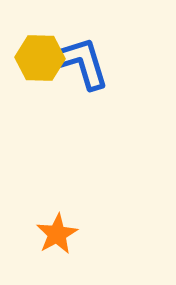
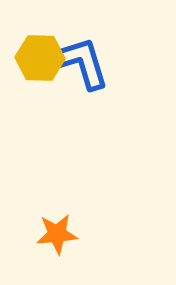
orange star: rotated 24 degrees clockwise
